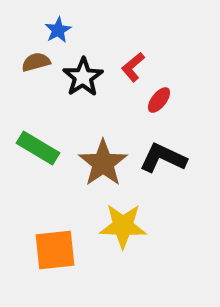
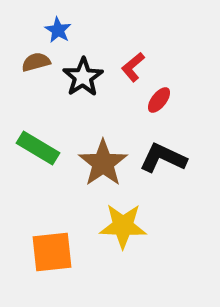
blue star: rotated 12 degrees counterclockwise
orange square: moved 3 px left, 2 px down
